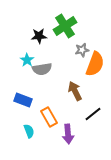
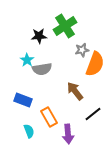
brown arrow: rotated 12 degrees counterclockwise
